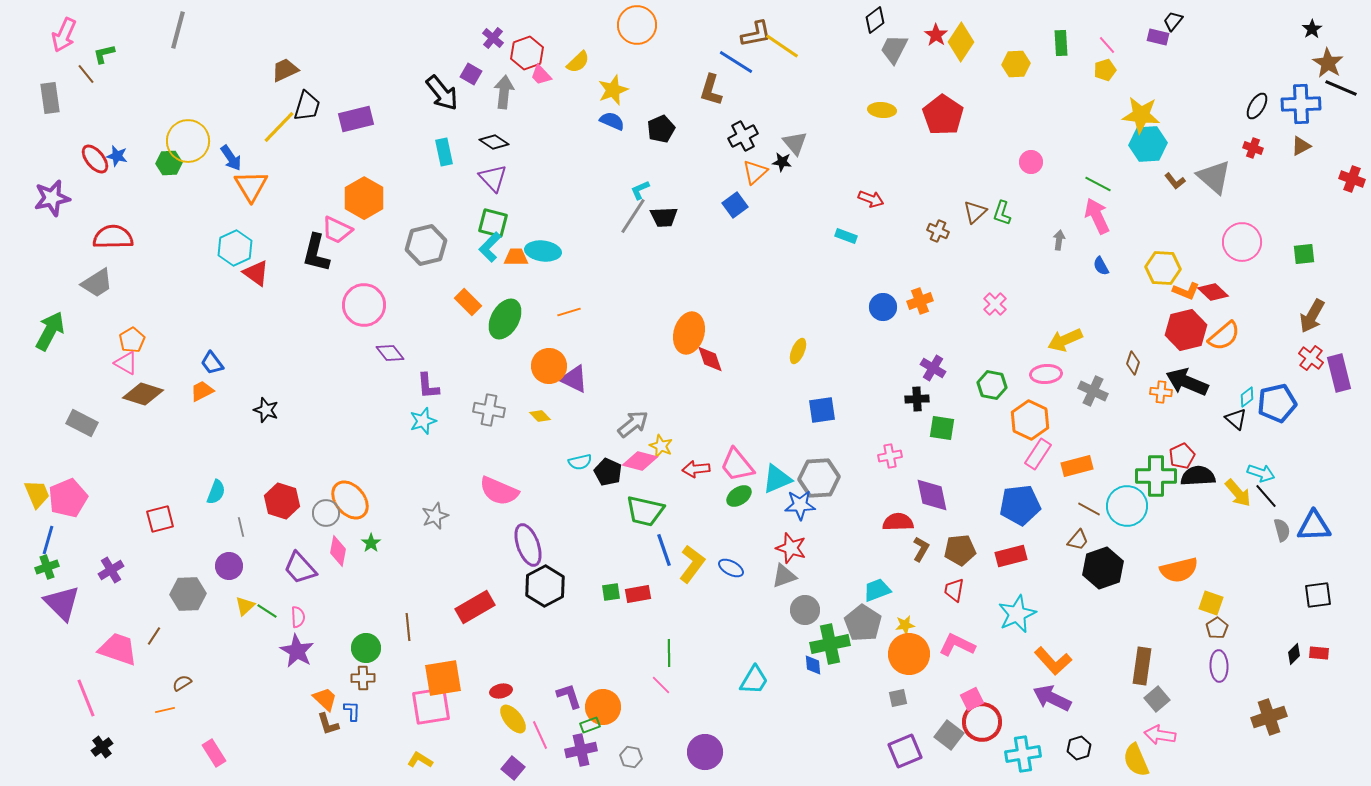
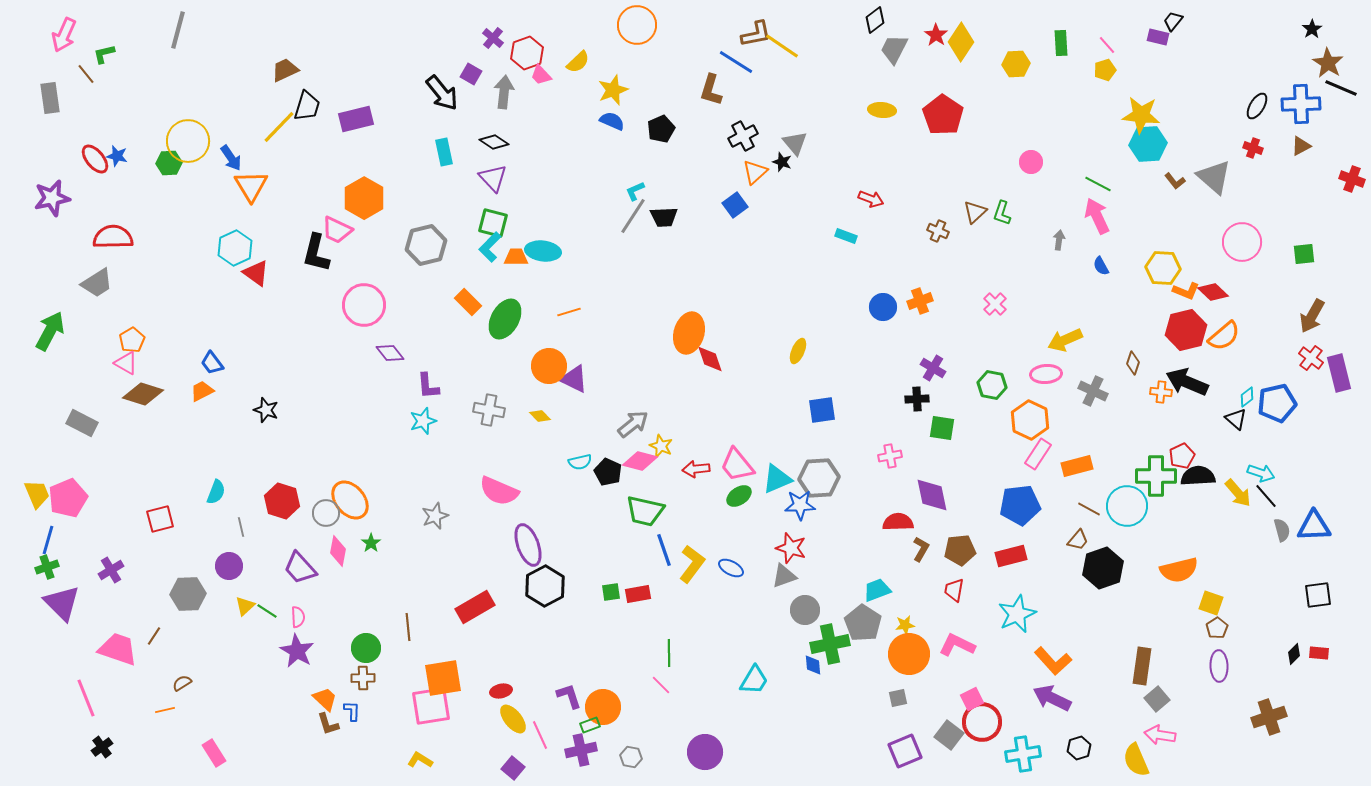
black star at (782, 162): rotated 12 degrees clockwise
cyan L-shape at (640, 190): moved 5 px left, 1 px down
